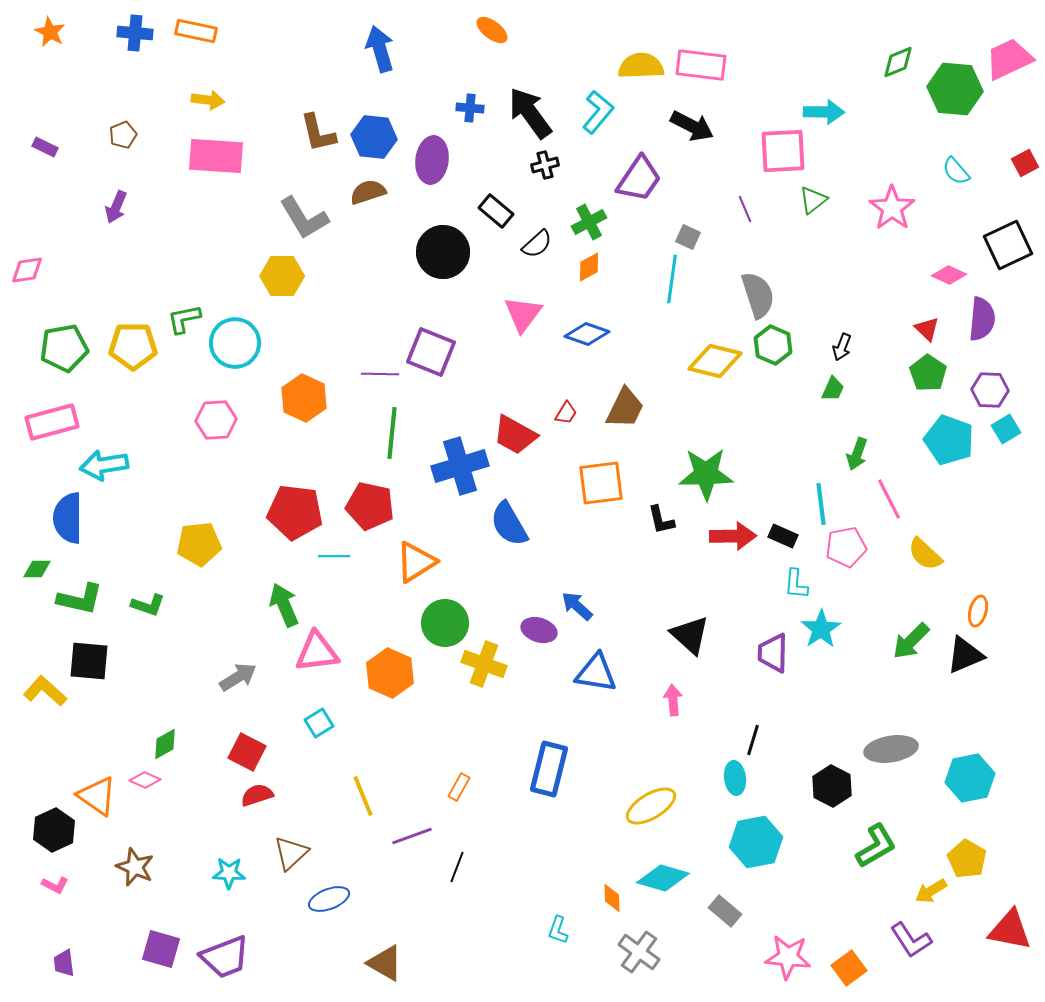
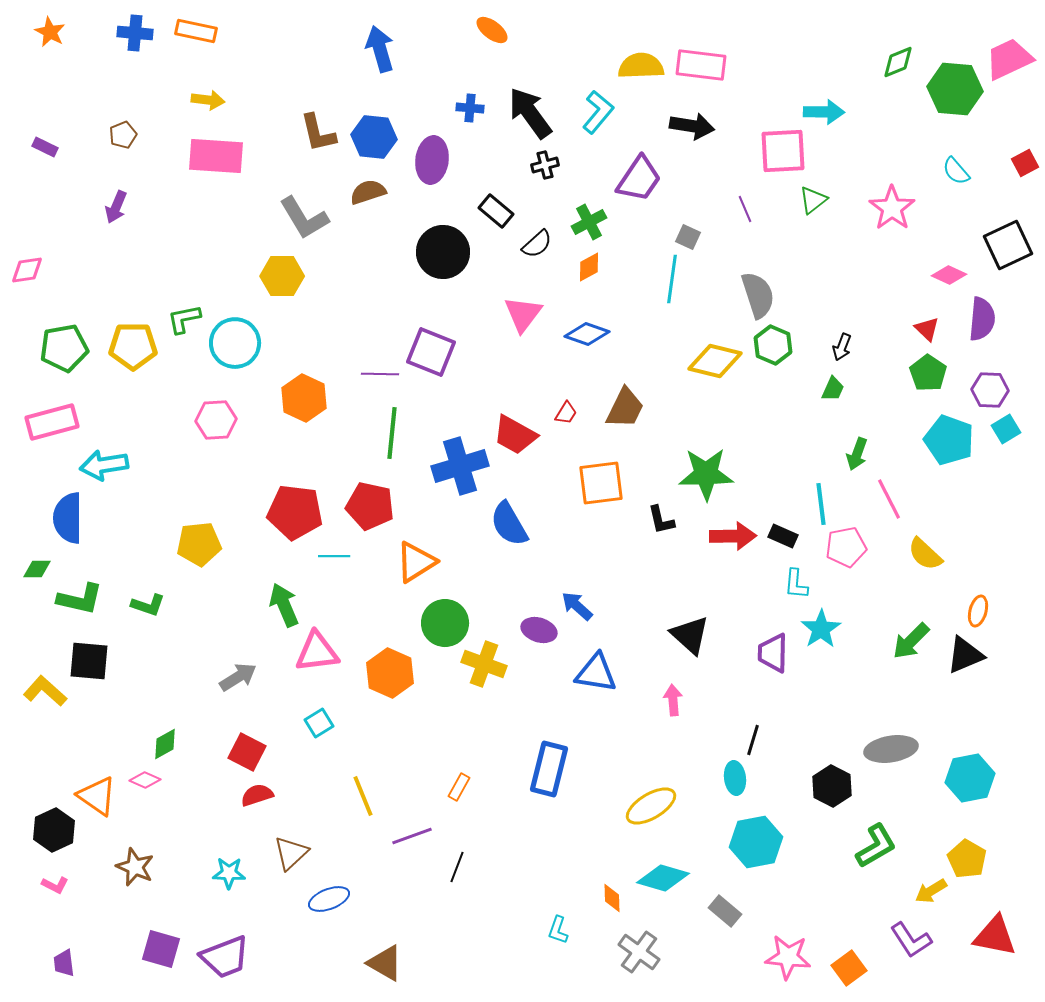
black arrow at (692, 126): rotated 18 degrees counterclockwise
red triangle at (1010, 930): moved 15 px left, 6 px down
